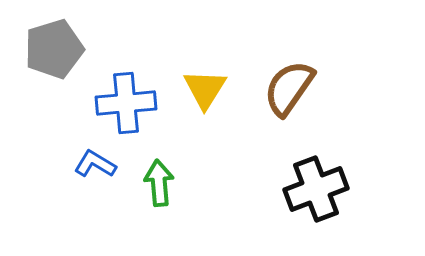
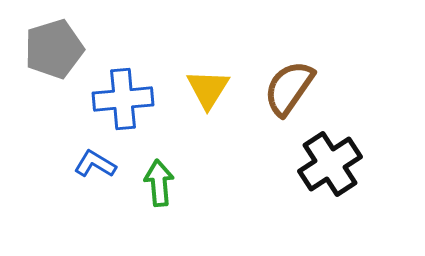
yellow triangle: moved 3 px right
blue cross: moved 3 px left, 4 px up
black cross: moved 14 px right, 25 px up; rotated 12 degrees counterclockwise
